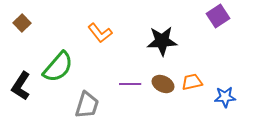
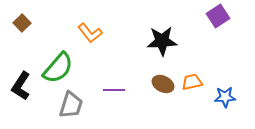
orange L-shape: moved 10 px left
green semicircle: moved 1 px down
purple line: moved 16 px left, 6 px down
gray trapezoid: moved 16 px left
